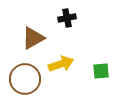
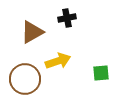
brown triangle: moved 1 px left, 6 px up
yellow arrow: moved 3 px left, 3 px up
green square: moved 2 px down
